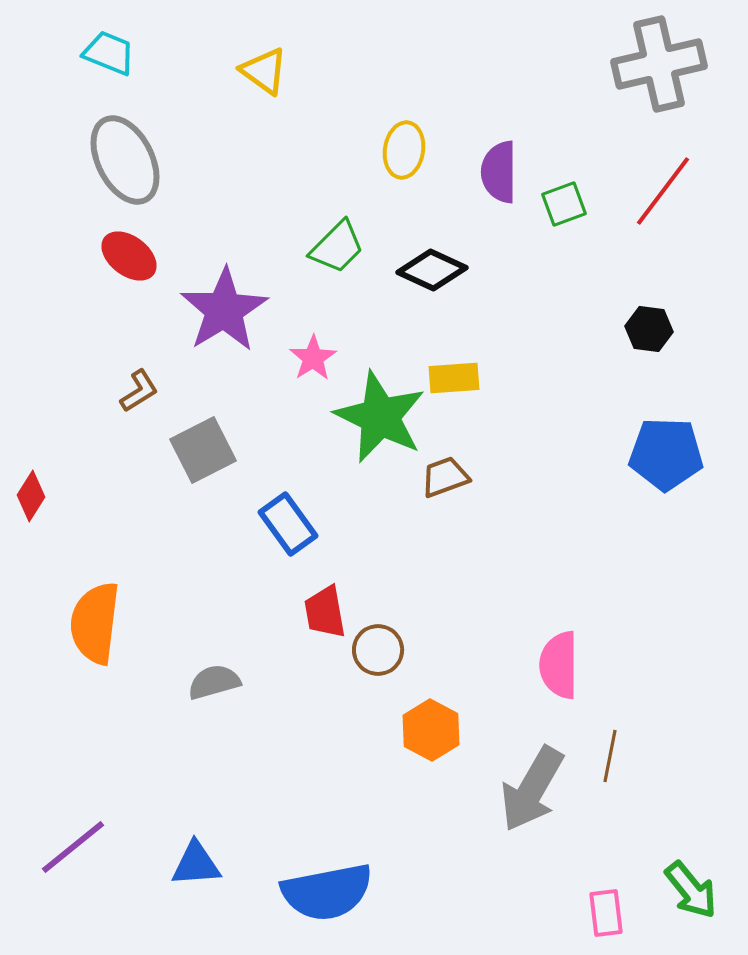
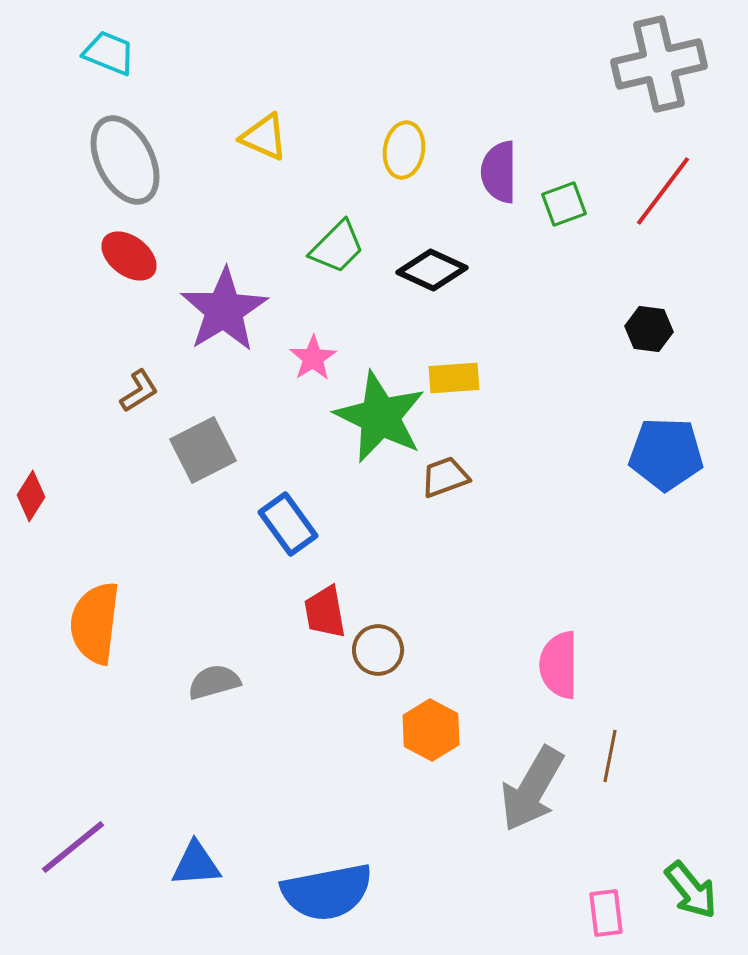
yellow triangle: moved 66 px down; rotated 12 degrees counterclockwise
